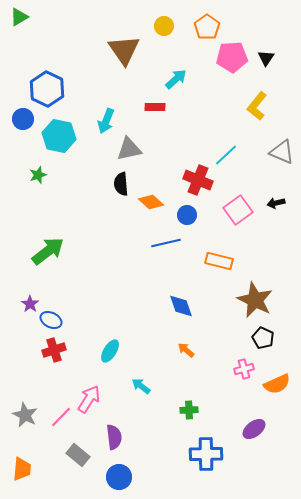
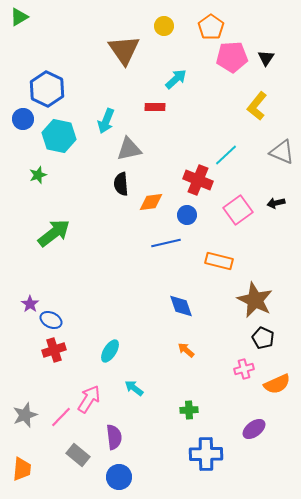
orange pentagon at (207, 27): moved 4 px right
orange diamond at (151, 202): rotated 50 degrees counterclockwise
green arrow at (48, 251): moved 6 px right, 18 px up
cyan arrow at (141, 386): moved 7 px left, 2 px down
gray star at (25, 415): rotated 25 degrees clockwise
